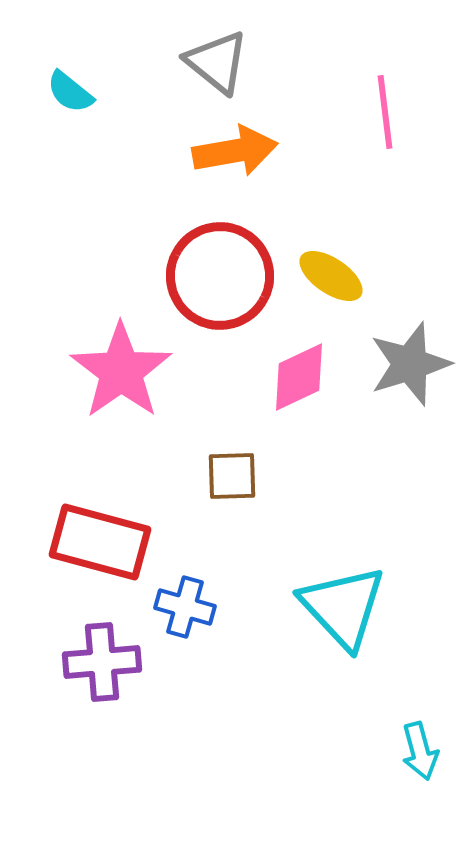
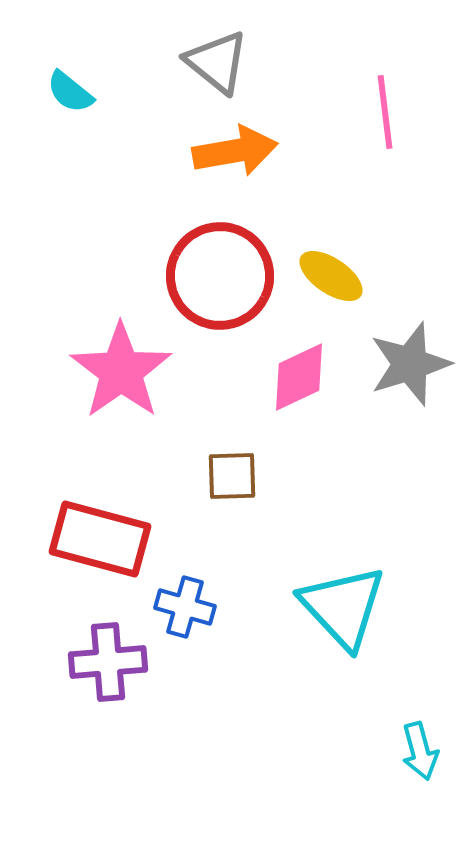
red rectangle: moved 3 px up
purple cross: moved 6 px right
